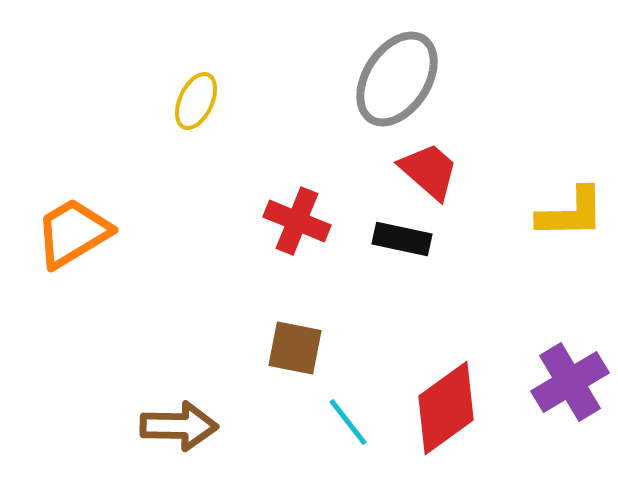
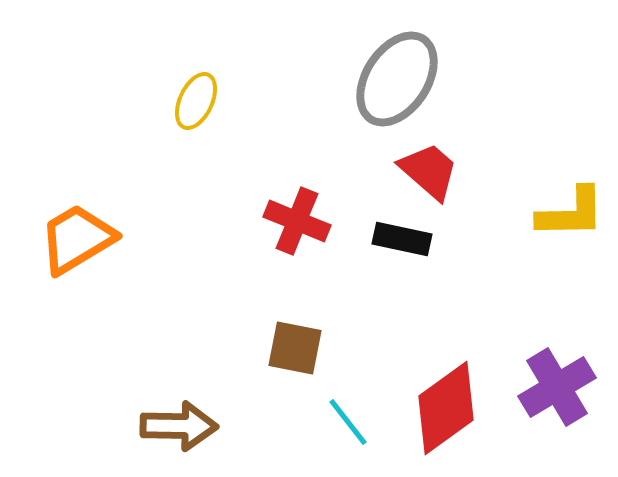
orange trapezoid: moved 4 px right, 6 px down
purple cross: moved 13 px left, 5 px down
